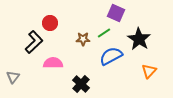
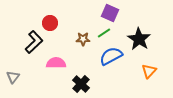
purple square: moved 6 px left
pink semicircle: moved 3 px right
